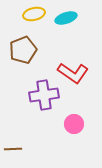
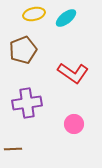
cyan ellipse: rotated 20 degrees counterclockwise
purple cross: moved 17 px left, 8 px down
